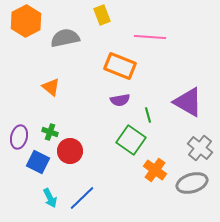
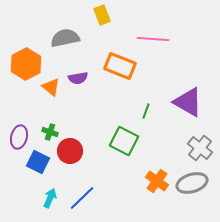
orange hexagon: moved 43 px down
pink line: moved 3 px right, 2 px down
purple semicircle: moved 42 px left, 22 px up
green line: moved 2 px left, 4 px up; rotated 35 degrees clockwise
green square: moved 7 px left, 1 px down; rotated 8 degrees counterclockwise
orange cross: moved 2 px right, 11 px down
cyan arrow: rotated 132 degrees counterclockwise
